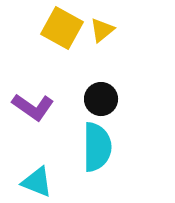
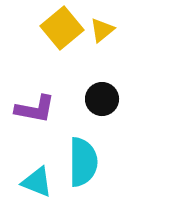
yellow square: rotated 21 degrees clockwise
black circle: moved 1 px right
purple L-shape: moved 2 px right, 2 px down; rotated 24 degrees counterclockwise
cyan semicircle: moved 14 px left, 15 px down
